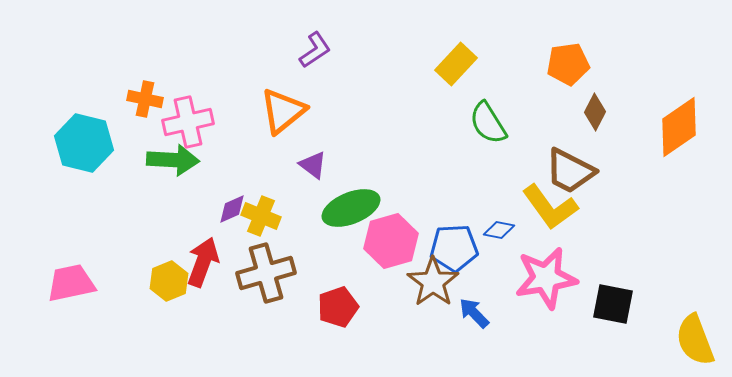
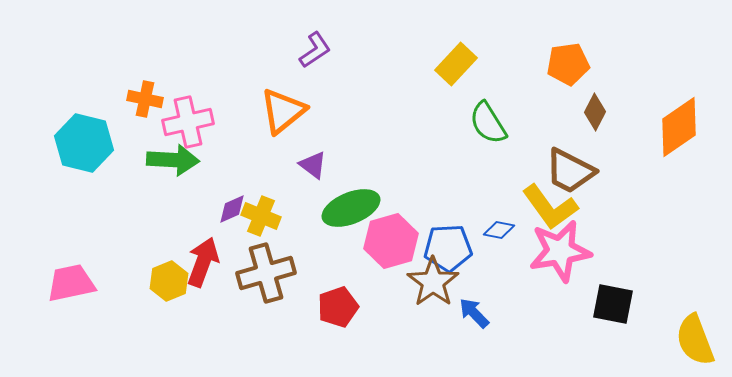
blue pentagon: moved 6 px left
pink star: moved 14 px right, 27 px up
